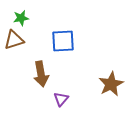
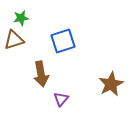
blue square: rotated 15 degrees counterclockwise
